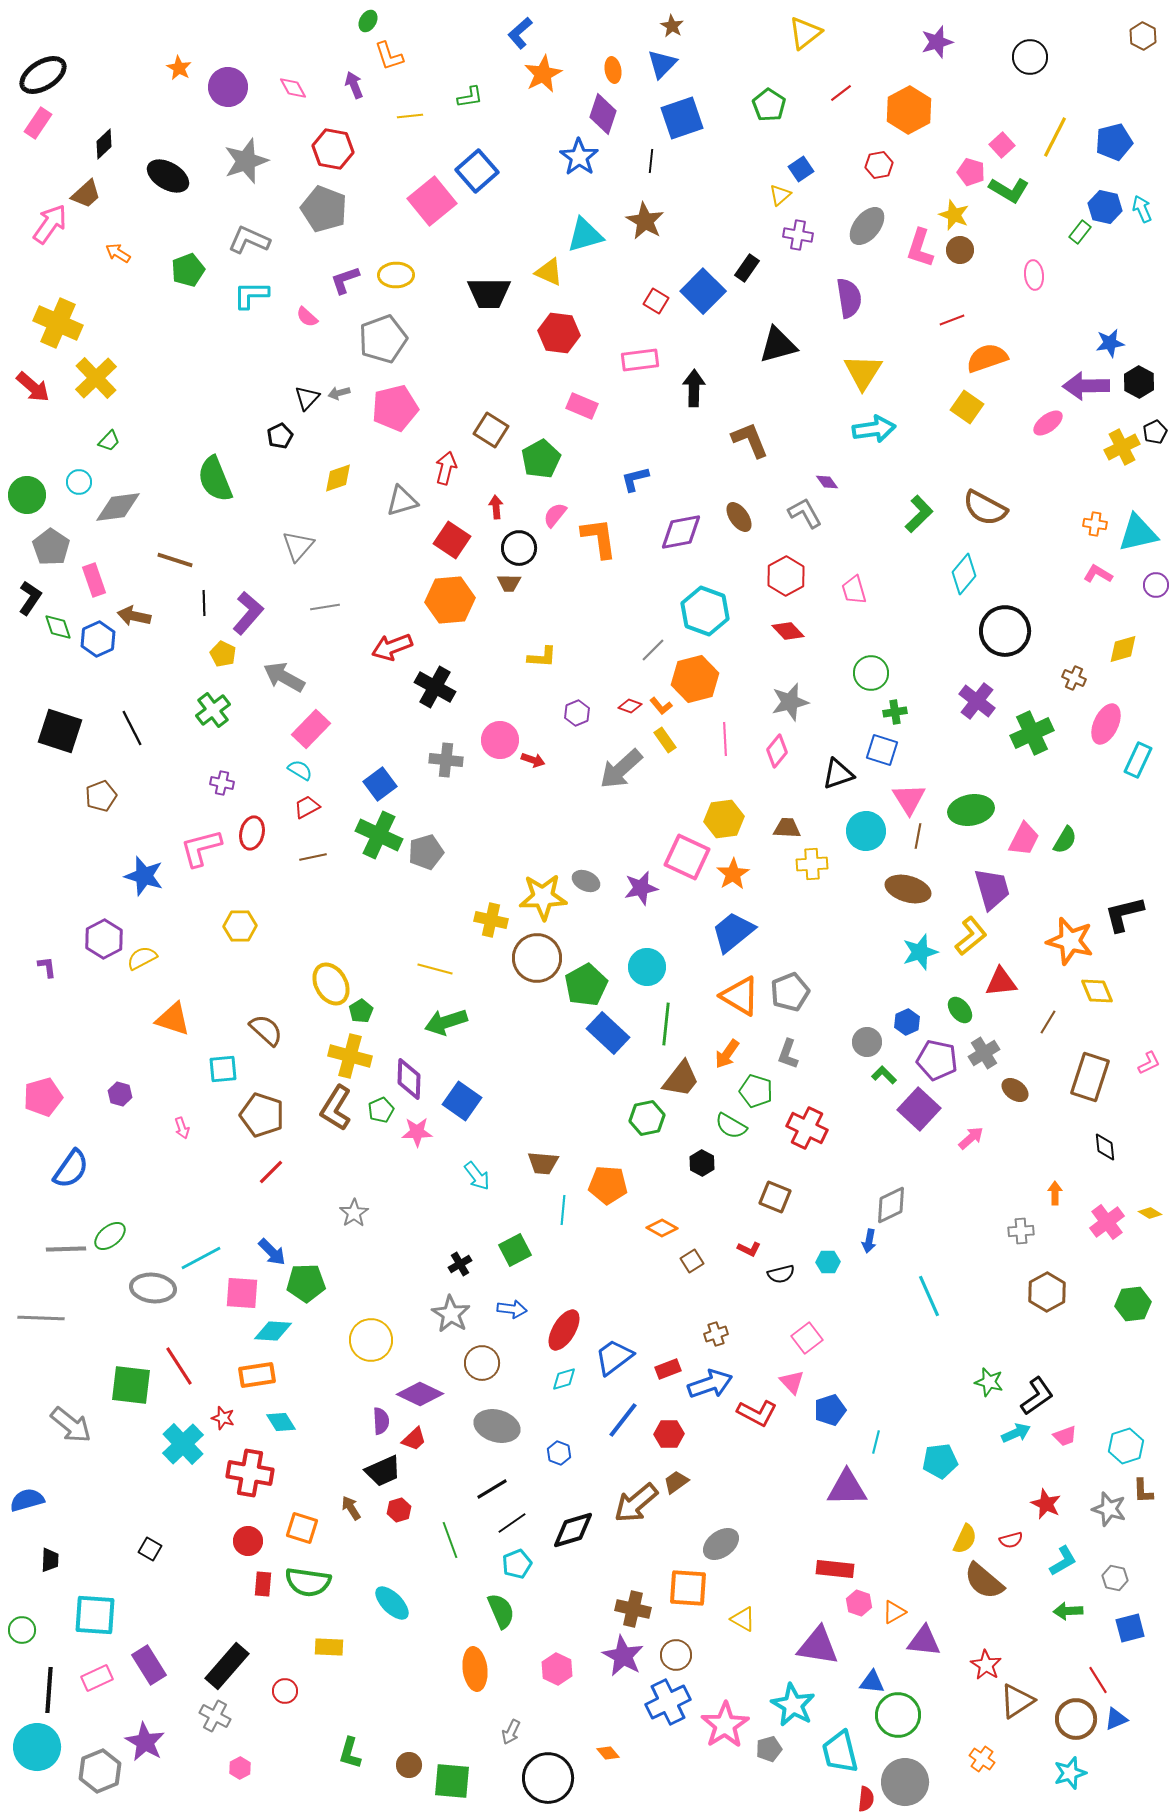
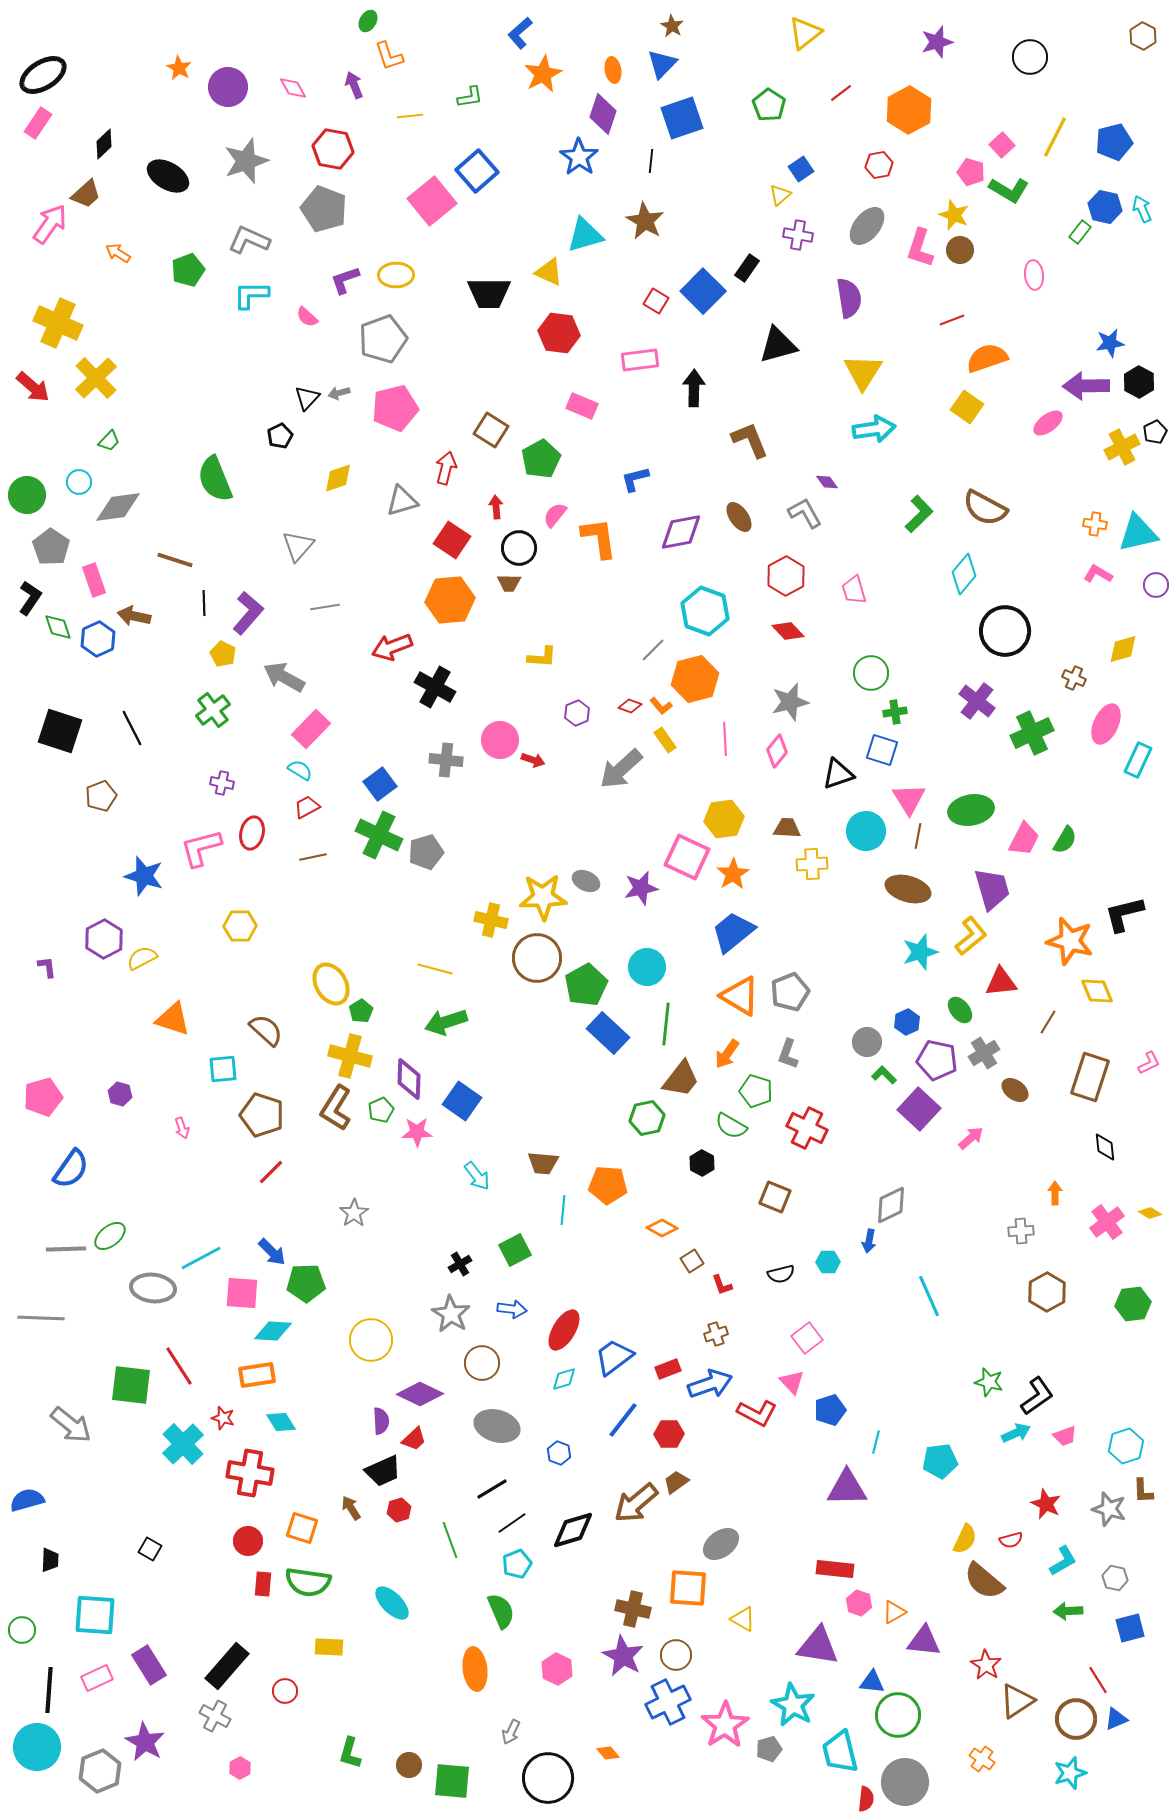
red L-shape at (749, 1249): moved 27 px left, 36 px down; rotated 45 degrees clockwise
